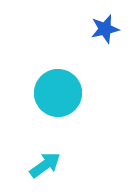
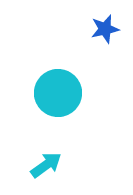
cyan arrow: moved 1 px right
